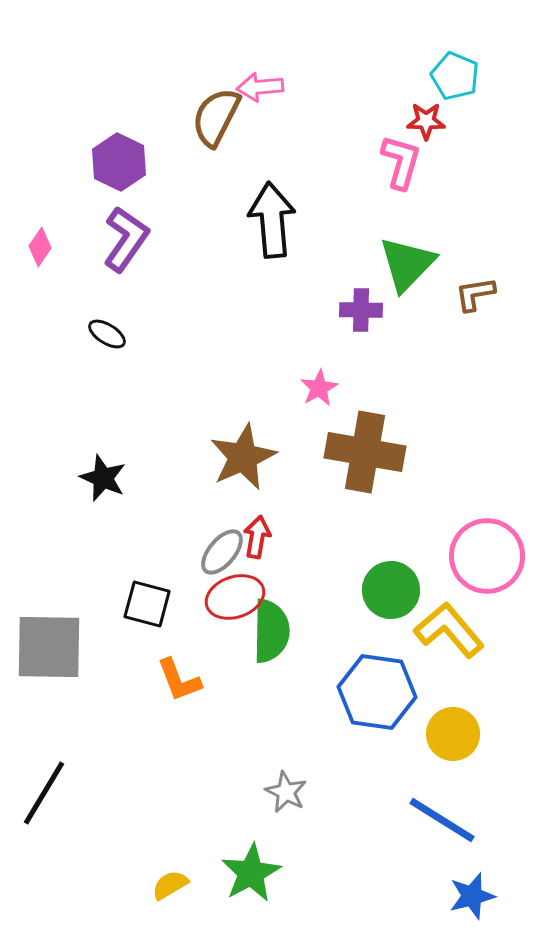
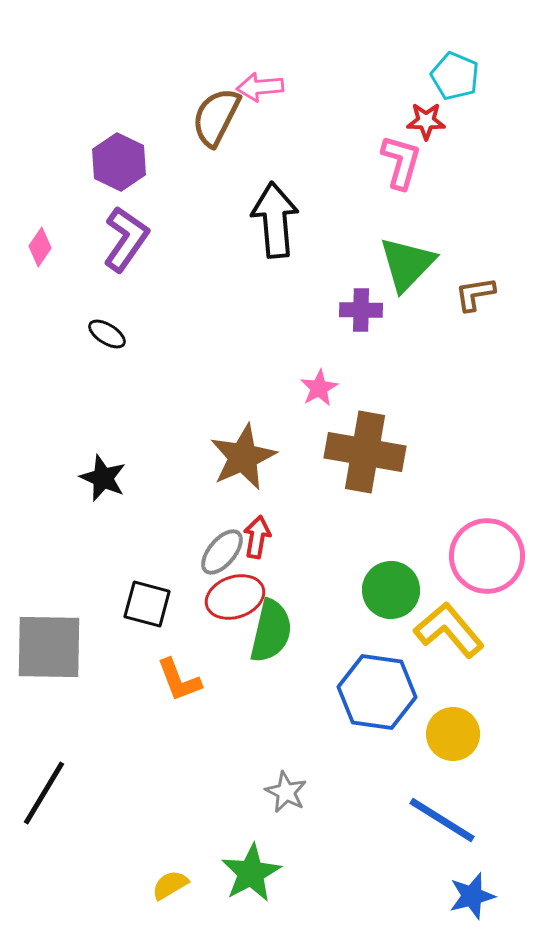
black arrow: moved 3 px right
green semicircle: rotated 12 degrees clockwise
